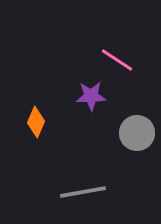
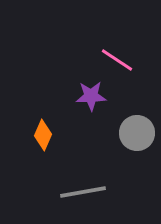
orange diamond: moved 7 px right, 13 px down
